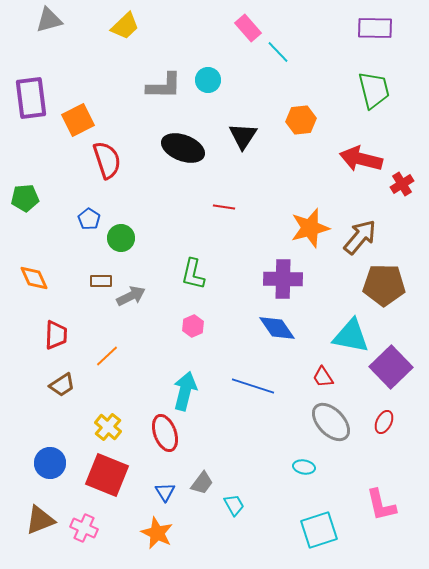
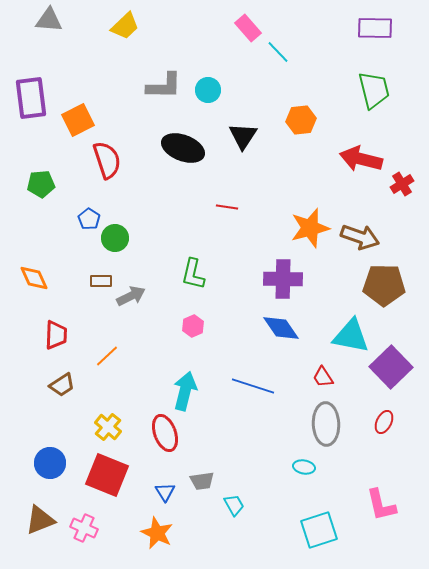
gray triangle at (49, 20): rotated 20 degrees clockwise
cyan circle at (208, 80): moved 10 px down
green pentagon at (25, 198): moved 16 px right, 14 px up
red line at (224, 207): moved 3 px right
brown arrow at (360, 237): rotated 69 degrees clockwise
green circle at (121, 238): moved 6 px left
blue diamond at (277, 328): moved 4 px right
gray ellipse at (331, 422): moved 5 px left, 2 px down; rotated 42 degrees clockwise
gray trapezoid at (202, 483): moved 2 px up; rotated 45 degrees clockwise
